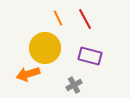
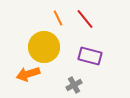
red line: rotated 10 degrees counterclockwise
yellow circle: moved 1 px left, 1 px up
